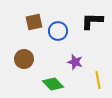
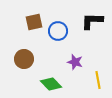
green diamond: moved 2 px left
